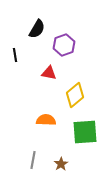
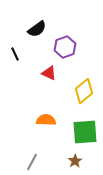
black semicircle: rotated 24 degrees clockwise
purple hexagon: moved 1 px right, 2 px down
black line: moved 1 px up; rotated 16 degrees counterclockwise
red triangle: rotated 14 degrees clockwise
yellow diamond: moved 9 px right, 4 px up
gray line: moved 1 px left, 2 px down; rotated 18 degrees clockwise
brown star: moved 14 px right, 3 px up
